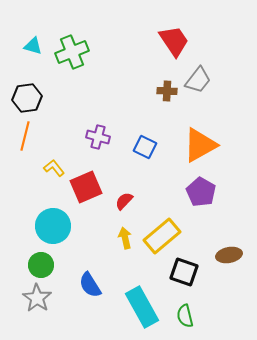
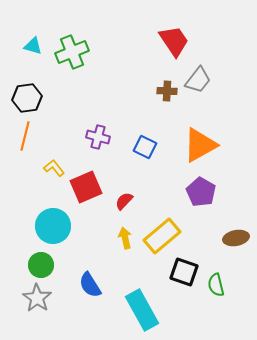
brown ellipse: moved 7 px right, 17 px up
cyan rectangle: moved 3 px down
green semicircle: moved 31 px right, 31 px up
